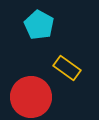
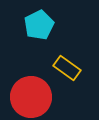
cyan pentagon: rotated 16 degrees clockwise
